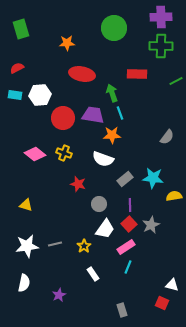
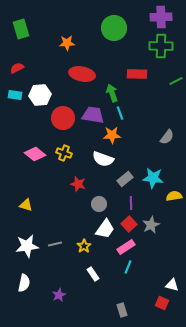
purple line at (130, 205): moved 1 px right, 2 px up
